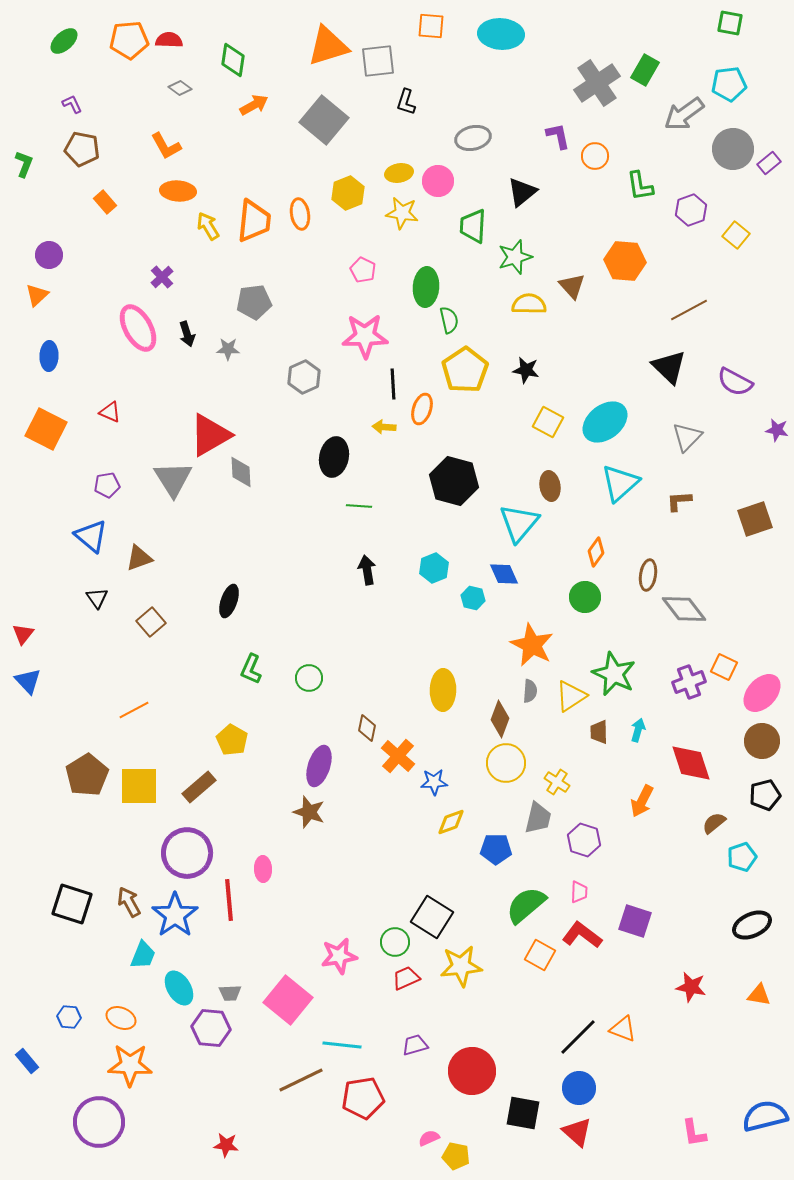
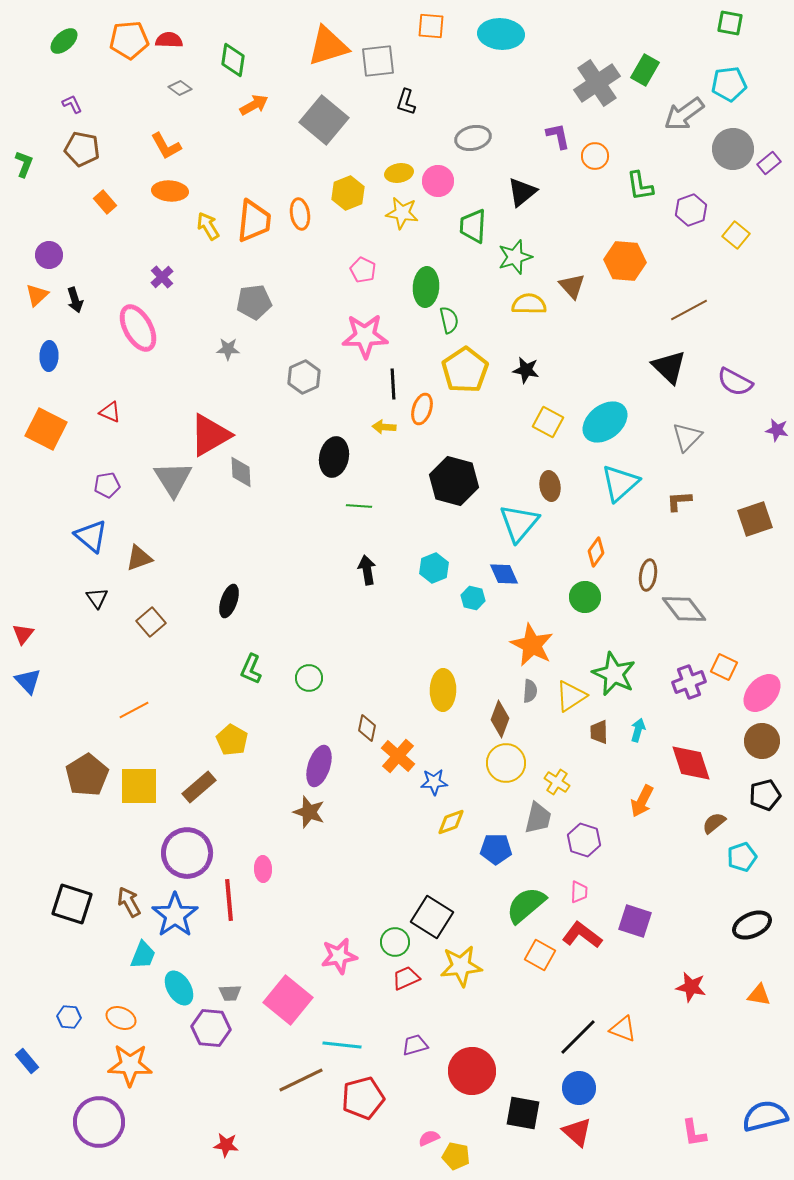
orange ellipse at (178, 191): moved 8 px left
black arrow at (187, 334): moved 112 px left, 34 px up
red pentagon at (363, 1098): rotated 6 degrees counterclockwise
